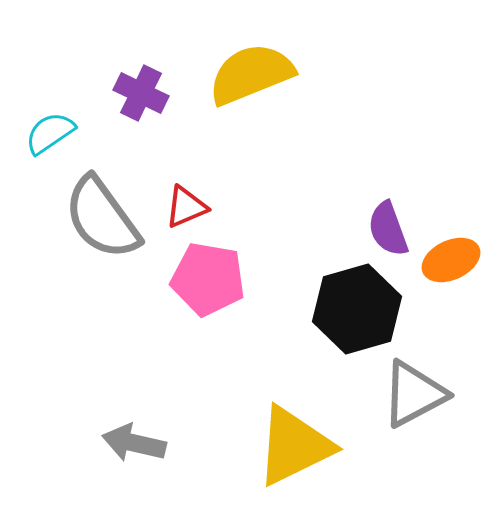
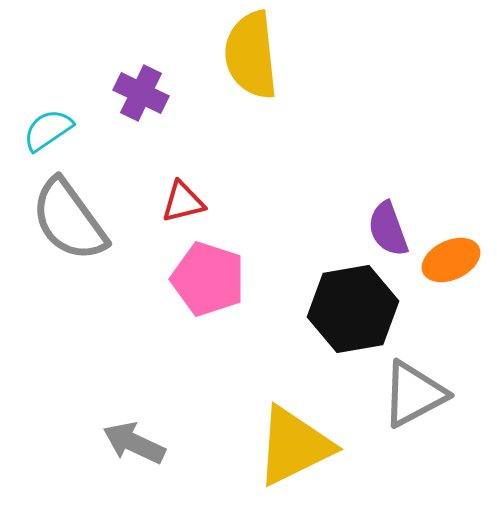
yellow semicircle: moved 19 px up; rotated 74 degrees counterclockwise
cyan semicircle: moved 2 px left, 3 px up
red triangle: moved 3 px left, 5 px up; rotated 9 degrees clockwise
gray semicircle: moved 33 px left, 2 px down
pink pentagon: rotated 8 degrees clockwise
black hexagon: moved 4 px left; rotated 6 degrees clockwise
gray arrow: rotated 12 degrees clockwise
